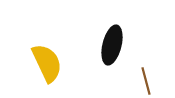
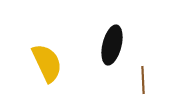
brown line: moved 3 px left, 1 px up; rotated 12 degrees clockwise
